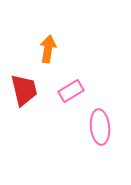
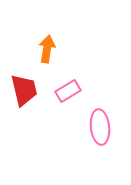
orange arrow: moved 1 px left
pink rectangle: moved 3 px left
